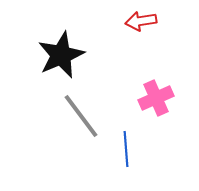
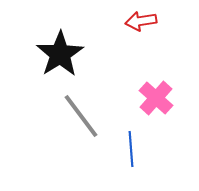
black star: moved 1 px left, 1 px up; rotated 9 degrees counterclockwise
pink cross: rotated 24 degrees counterclockwise
blue line: moved 5 px right
